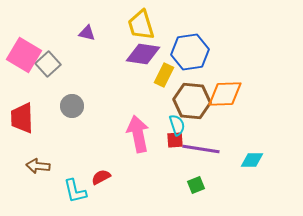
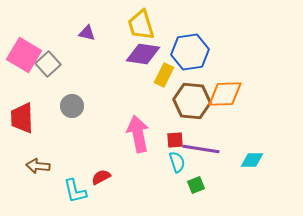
cyan semicircle: moved 37 px down
